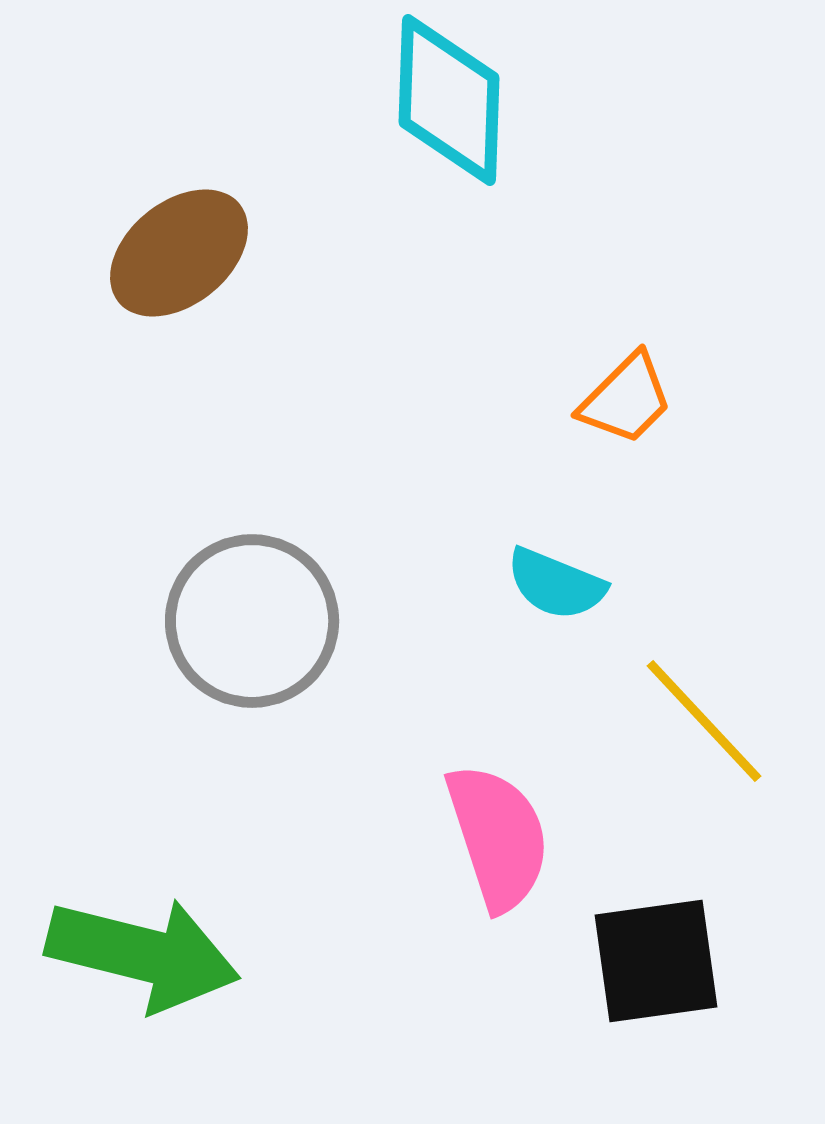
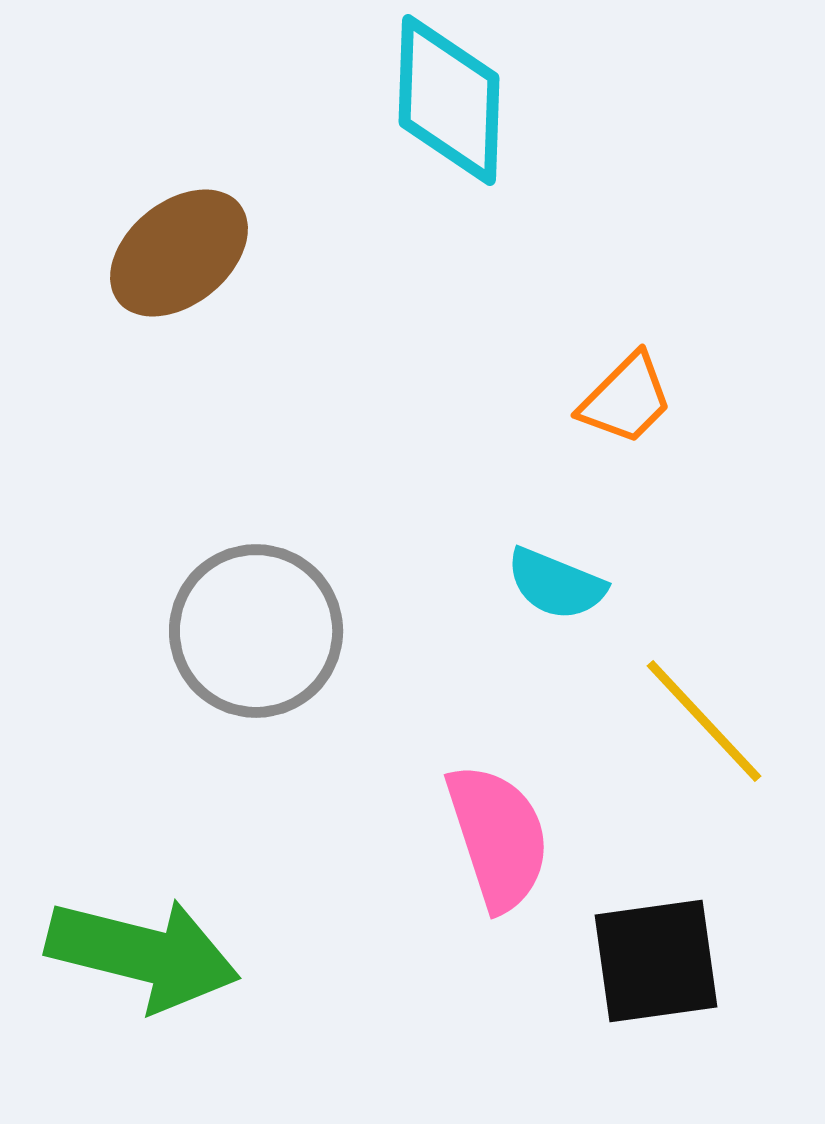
gray circle: moved 4 px right, 10 px down
